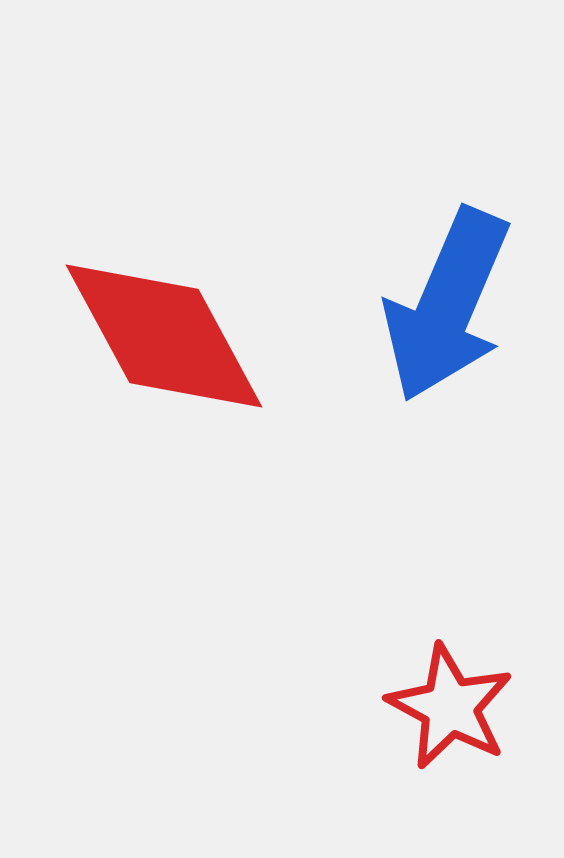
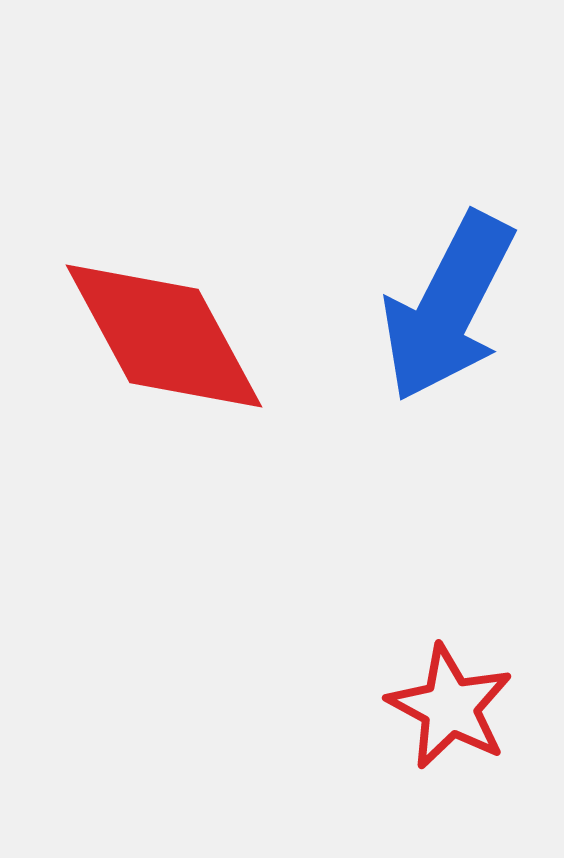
blue arrow: moved 1 px right, 2 px down; rotated 4 degrees clockwise
